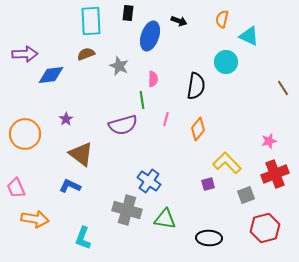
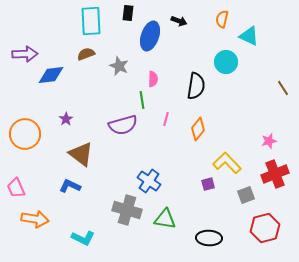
cyan L-shape: rotated 85 degrees counterclockwise
